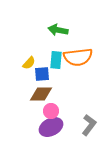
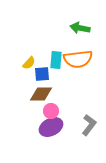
green arrow: moved 22 px right, 2 px up
orange semicircle: moved 2 px down
